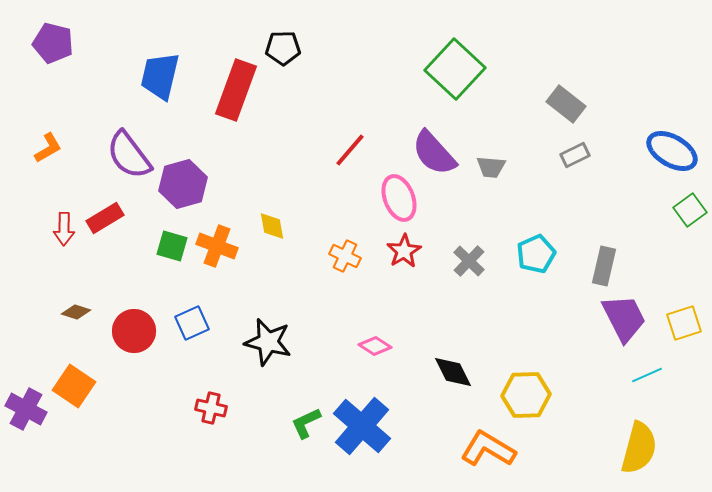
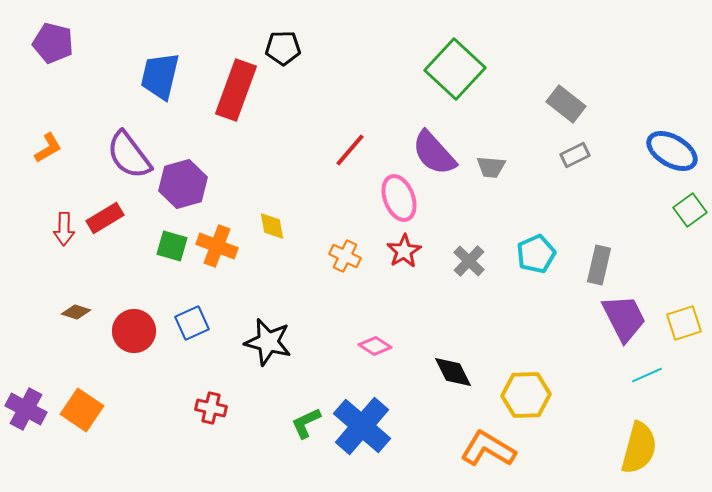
gray rectangle at (604, 266): moved 5 px left, 1 px up
orange square at (74, 386): moved 8 px right, 24 px down
